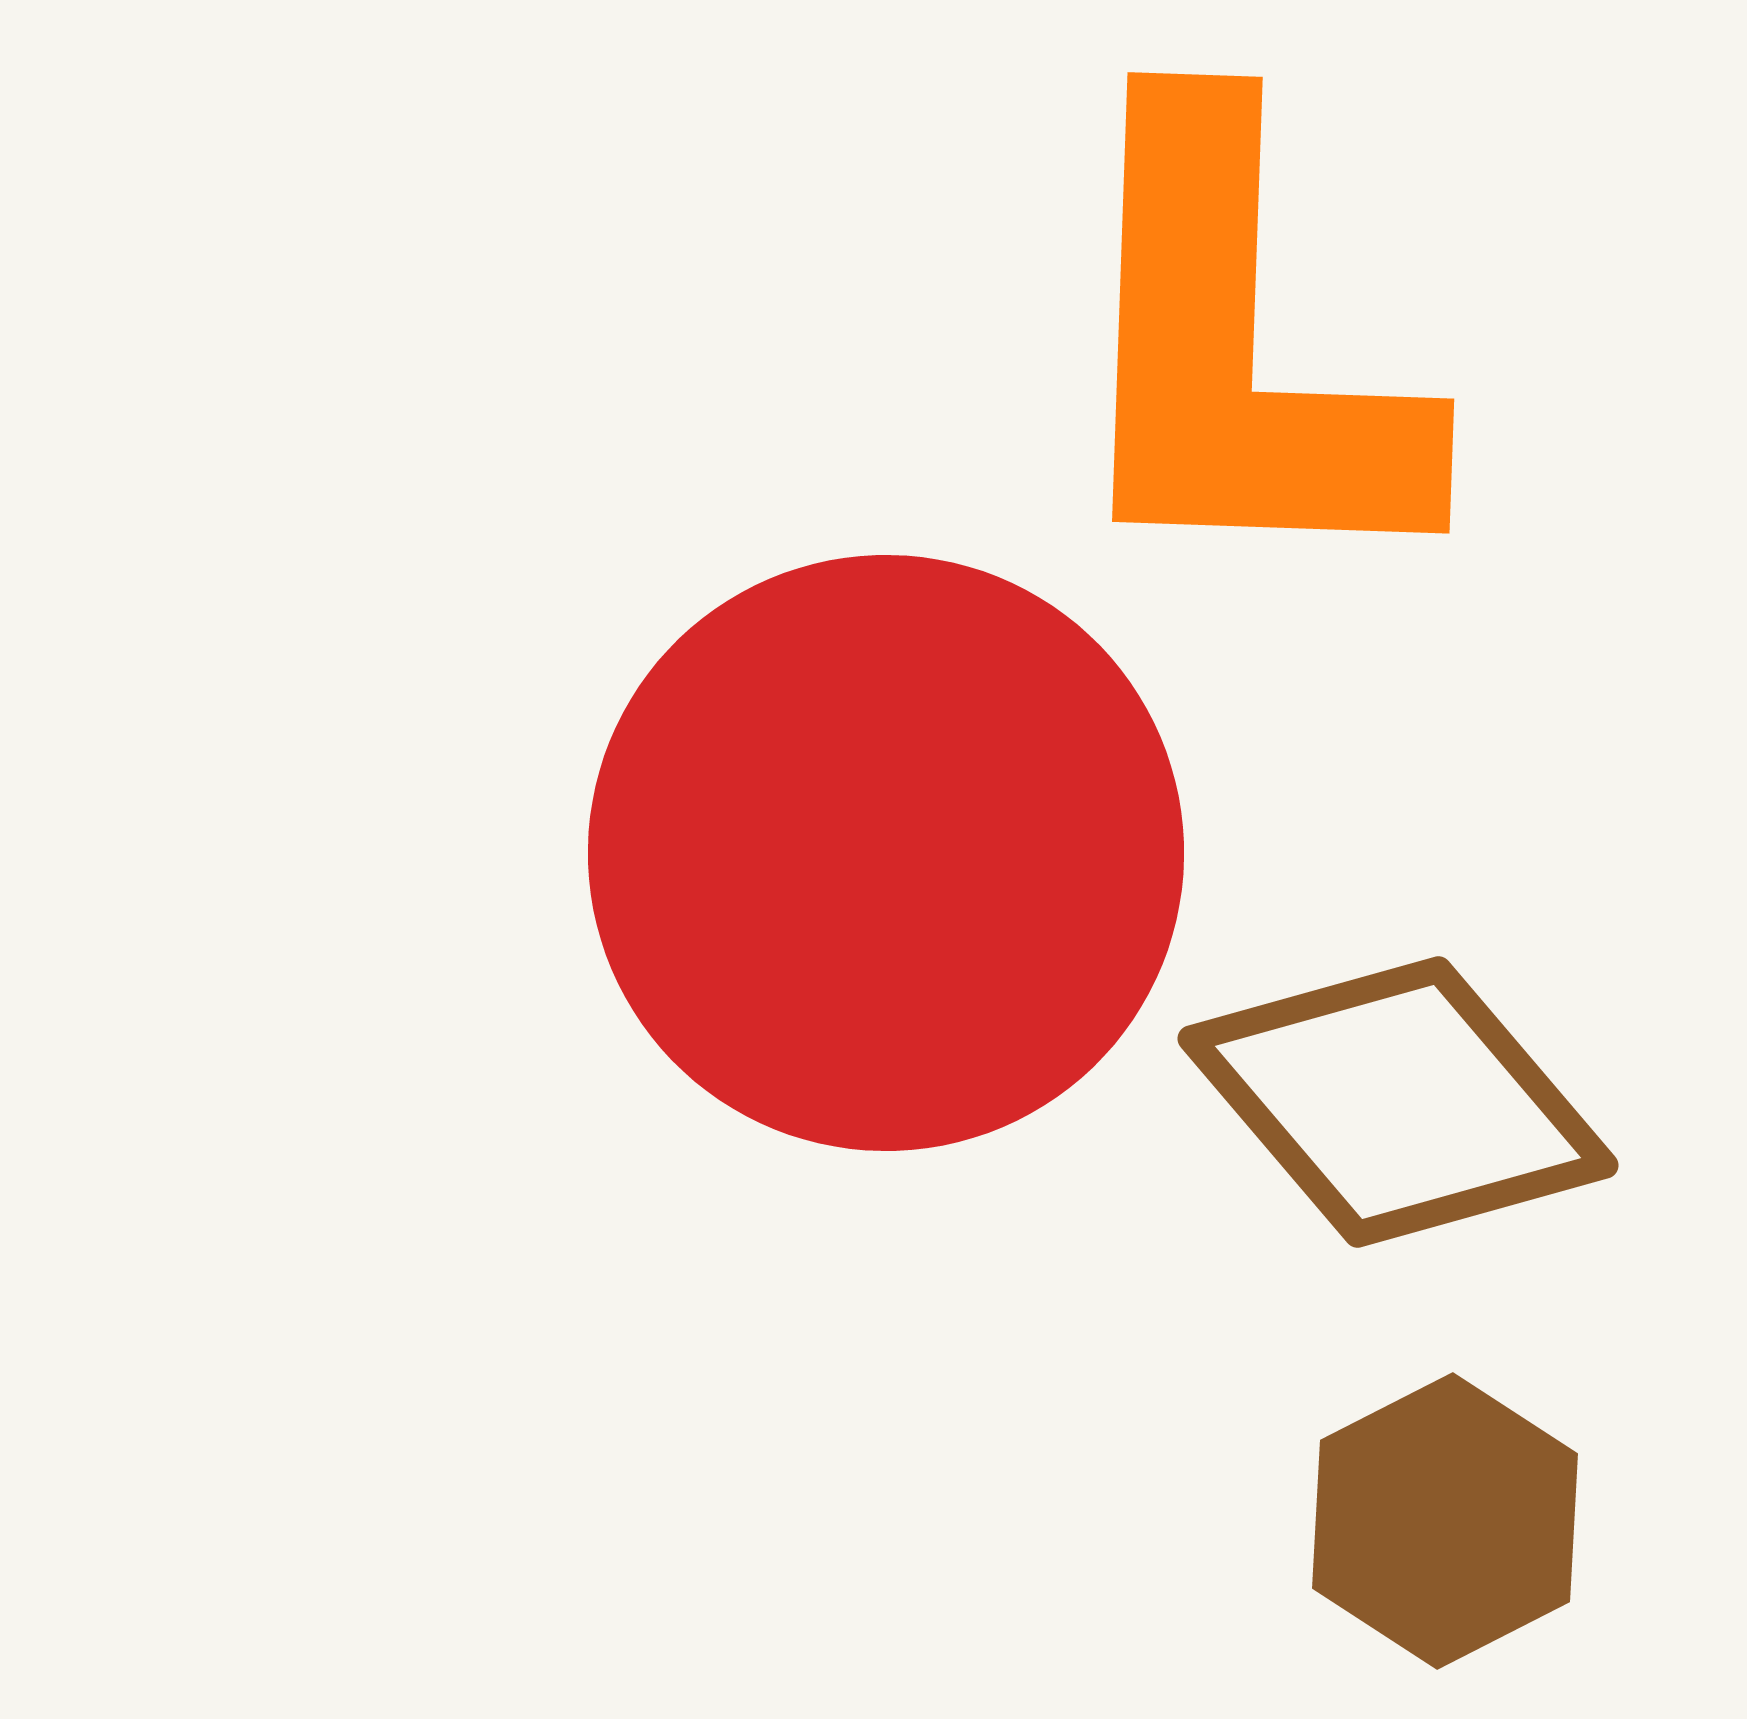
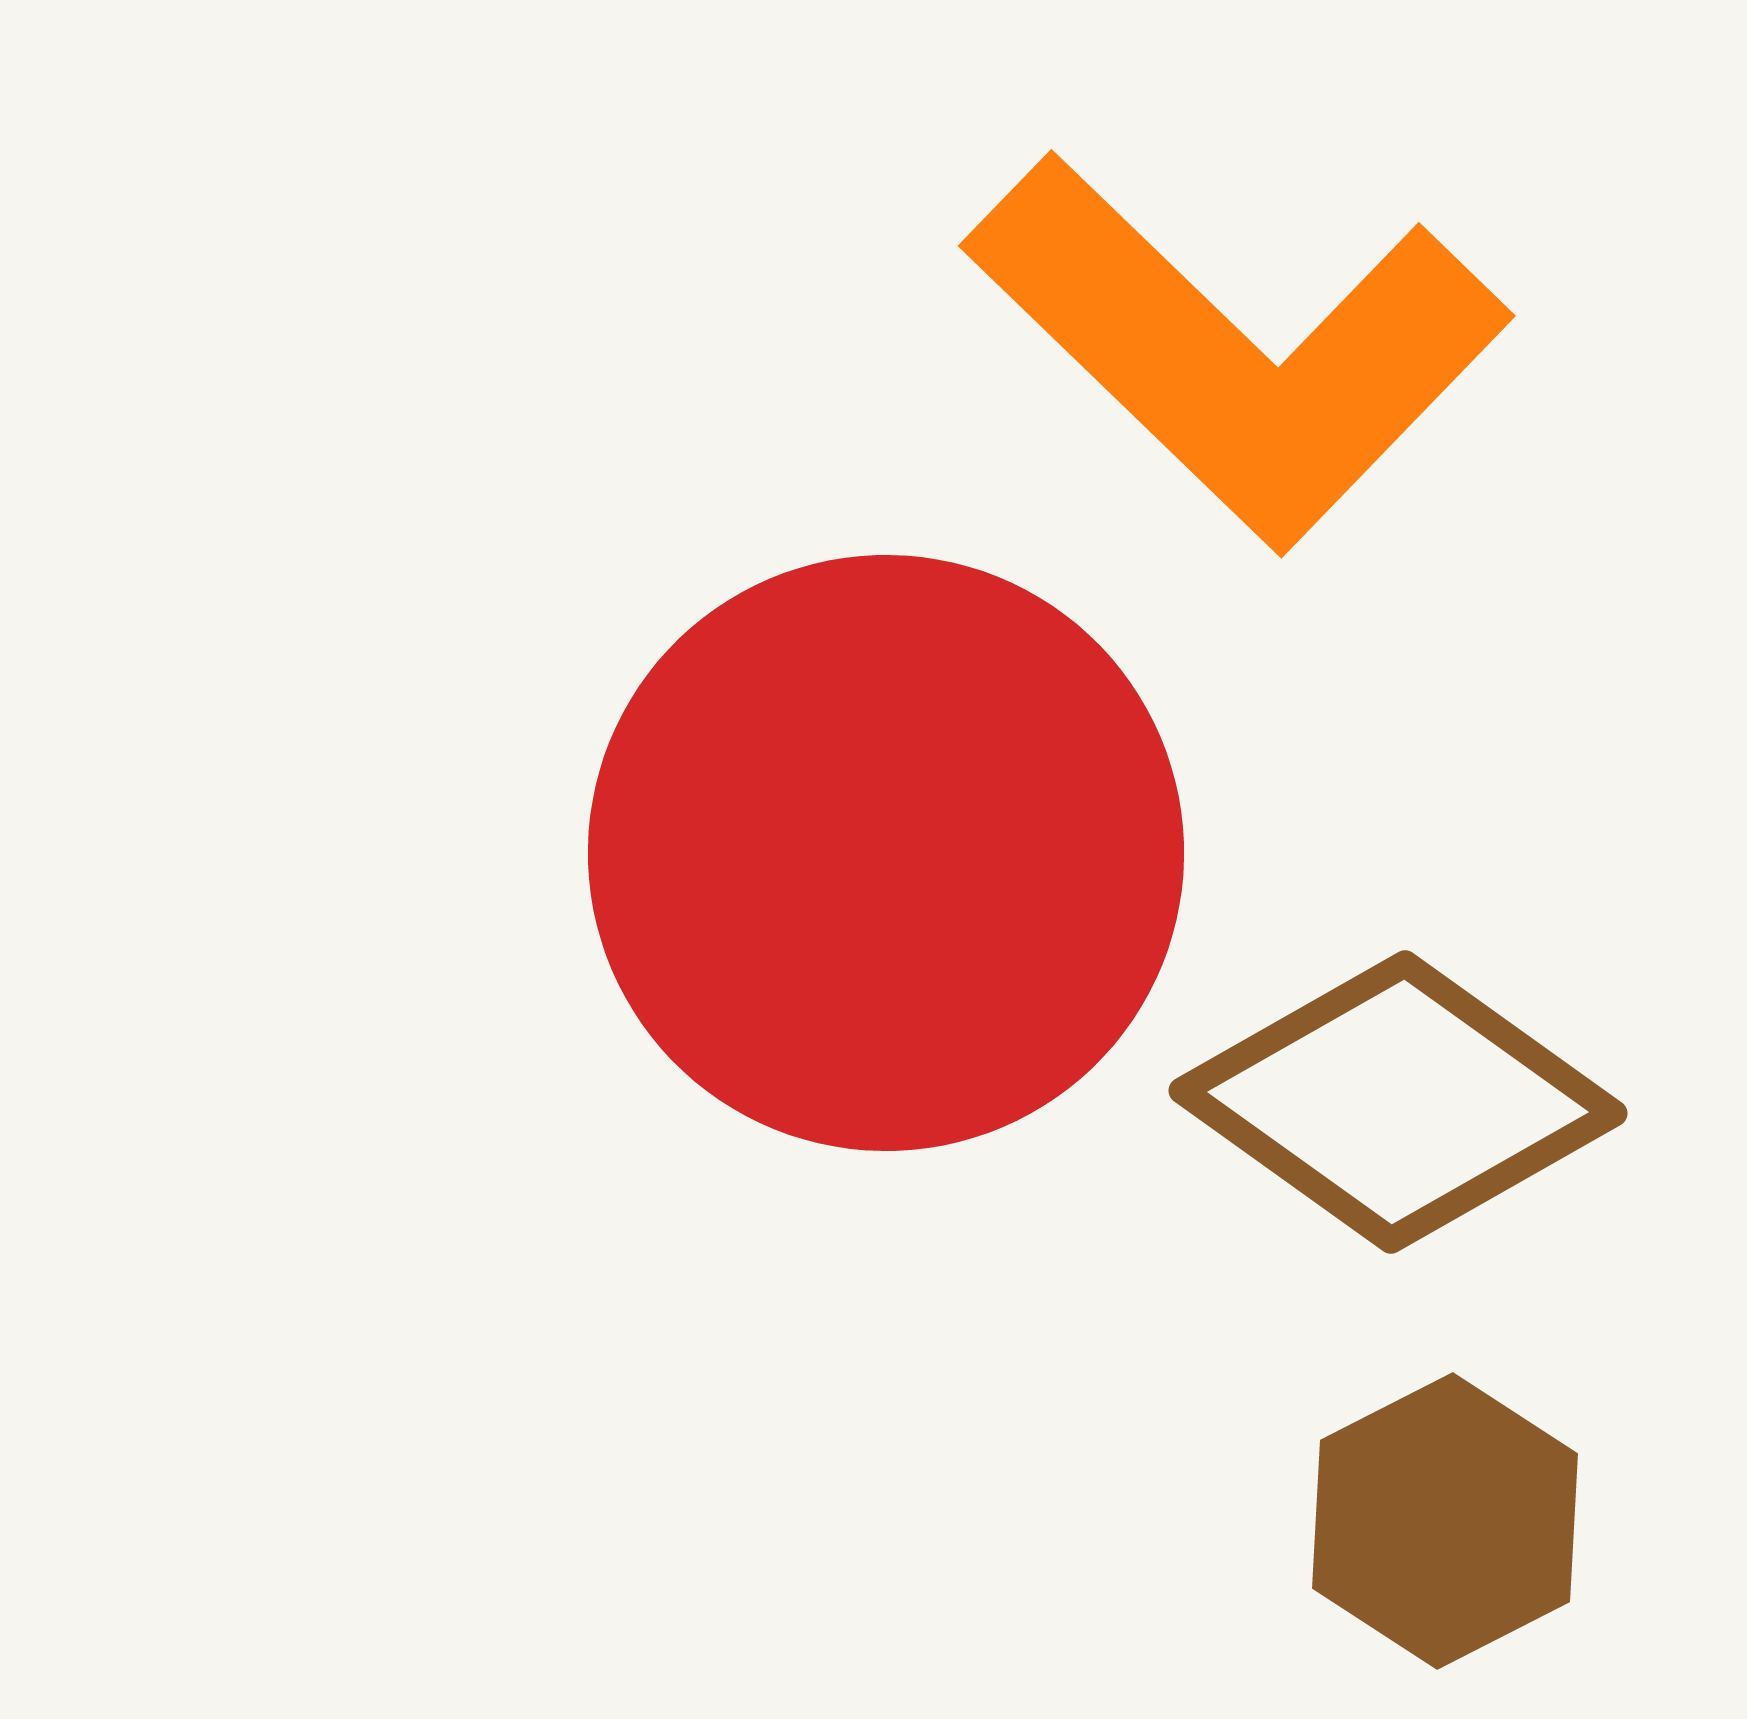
orange L-shape: rotated 48 degrees counterclockwise
brown diamond: rotated 14 degrees counterclockwise
